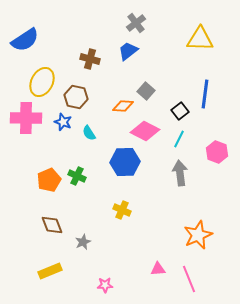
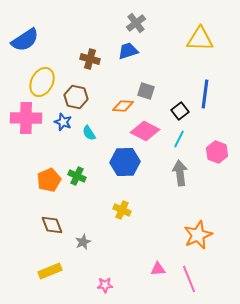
blue trapezoid: rotated 20 degrees clockwise
gray square: rotated 24 degrees counterclockwise
